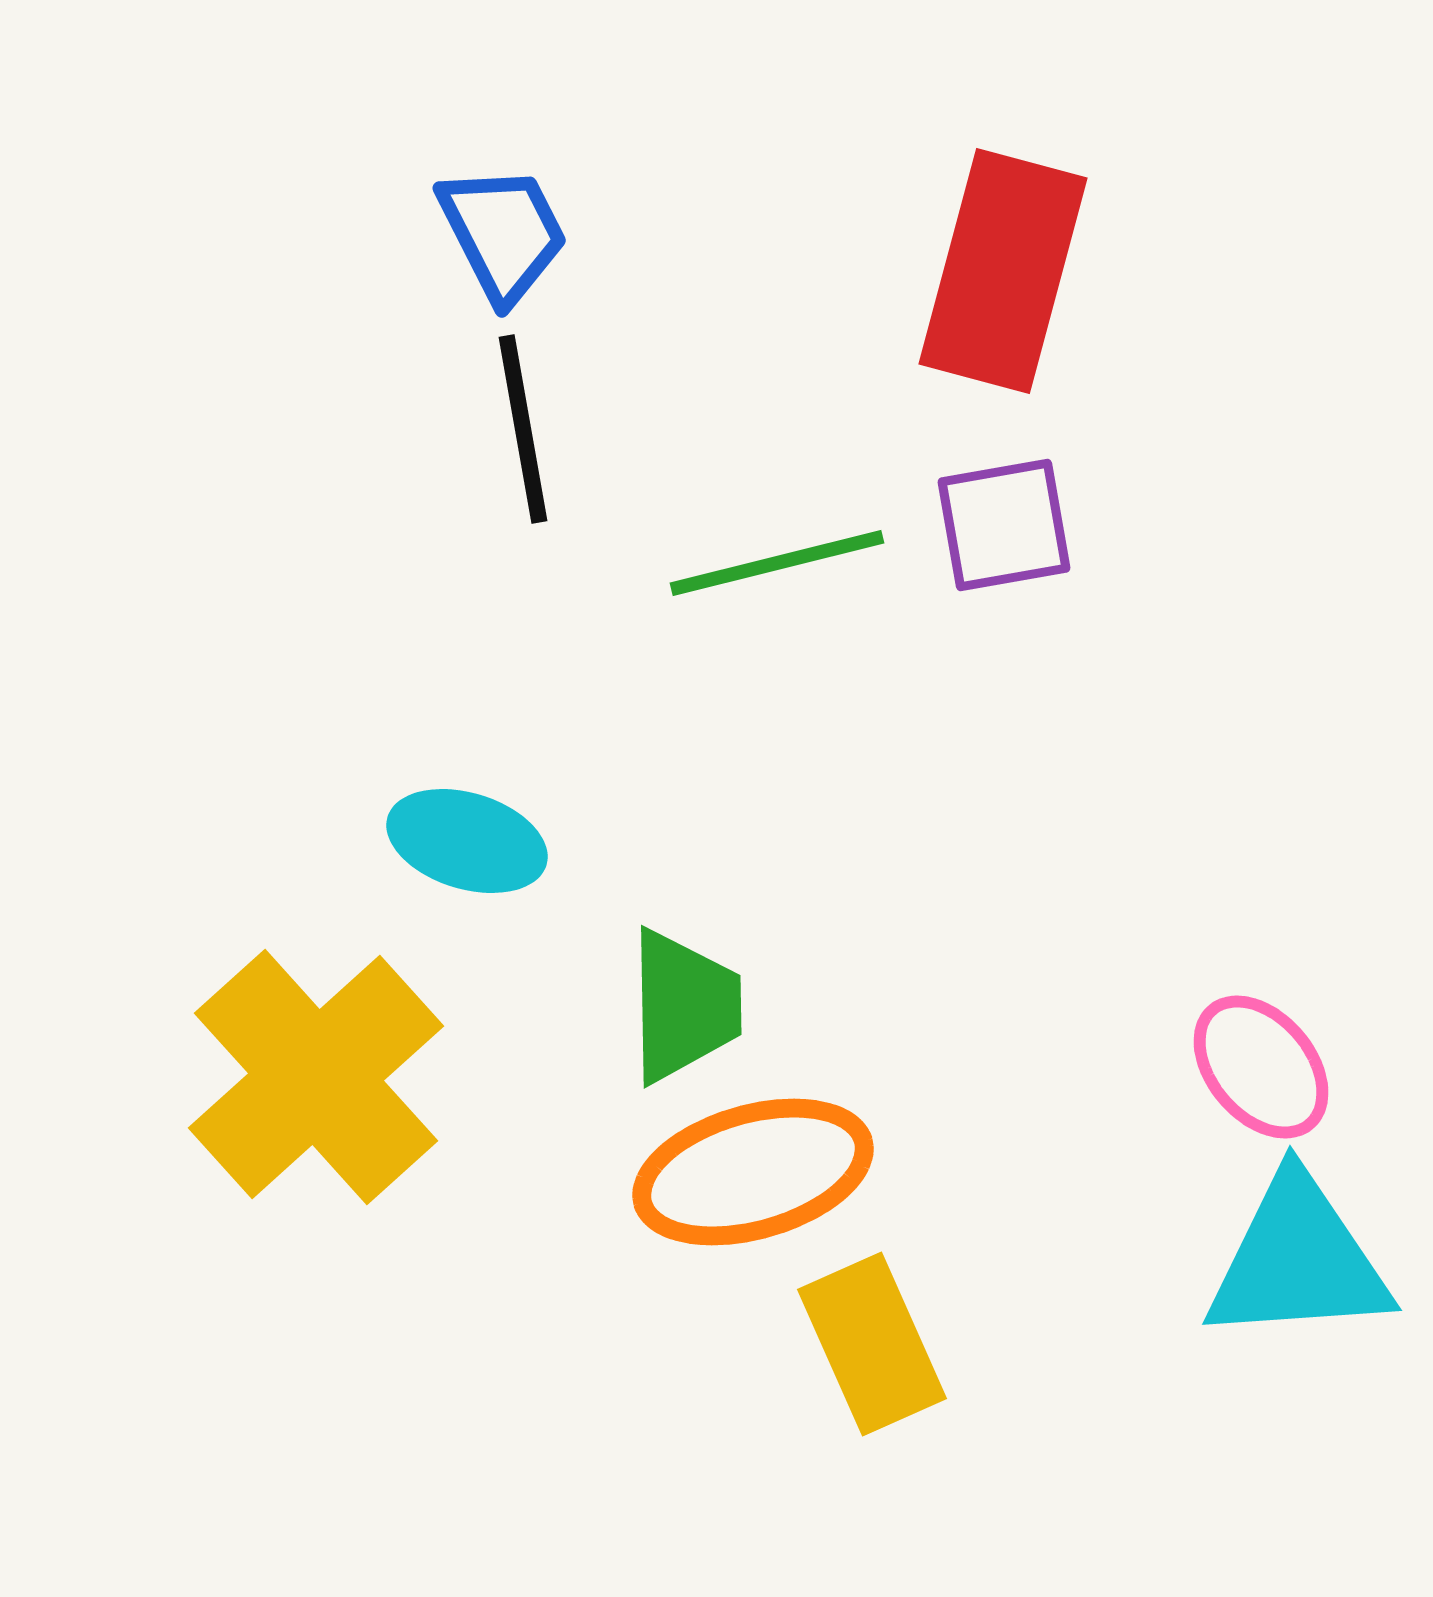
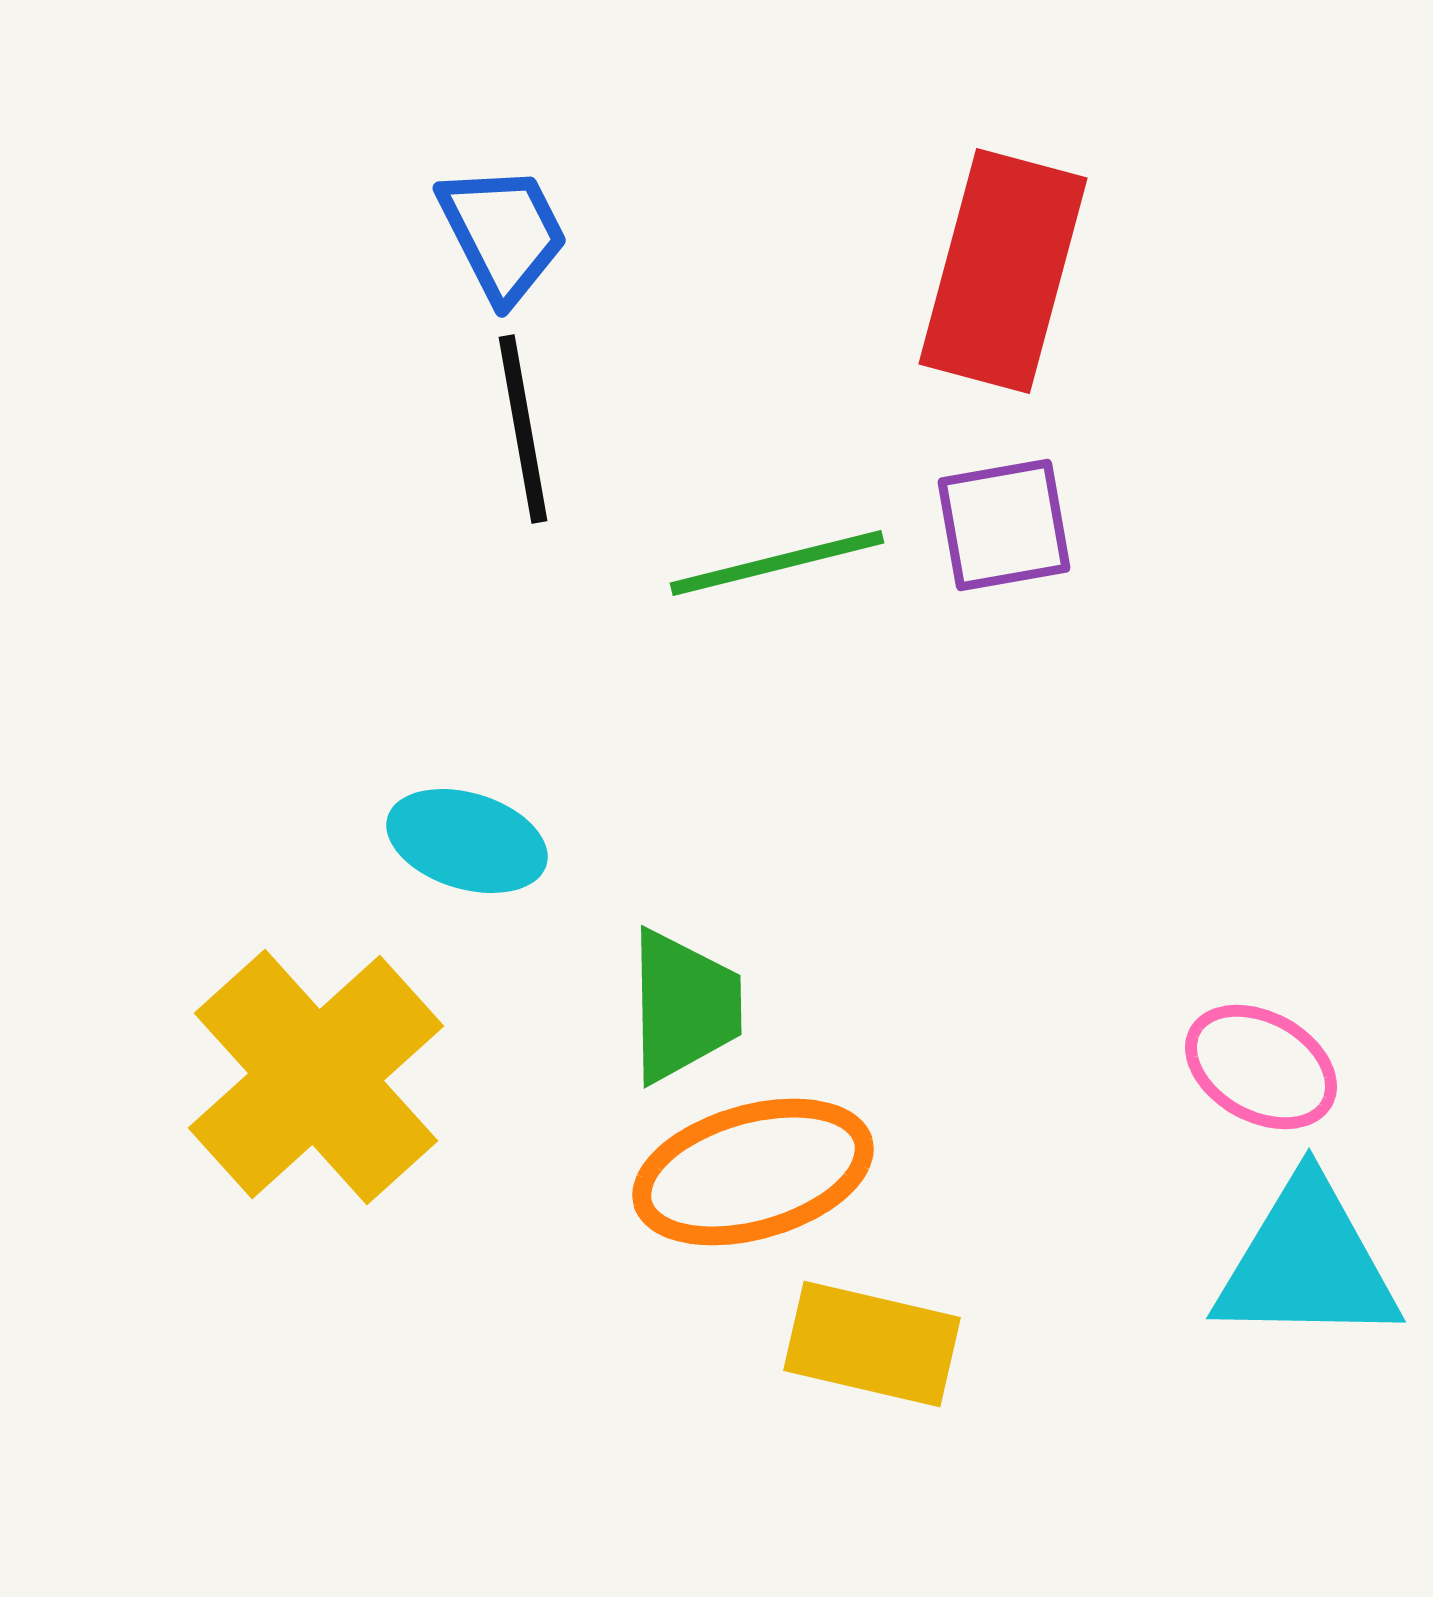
pink ellipse: rotated 21 degrees counterclockwise
cyan triangle: moved 9 px right, 3 px down; rotated 5 degrees clockwise
yellow rectangle: rotated 53 degrees counterclockwise
